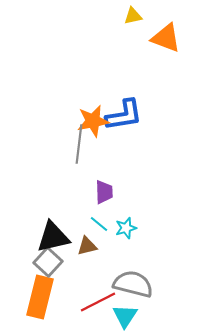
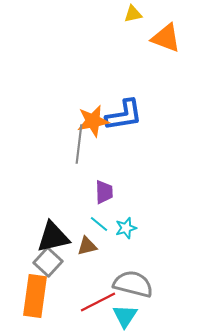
yellow triangle: moved 2 px up
orange rectangle: moved 5 px left, 1 px up; rotated 6 degrees counterclockwise
